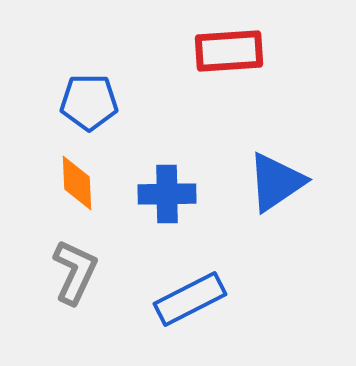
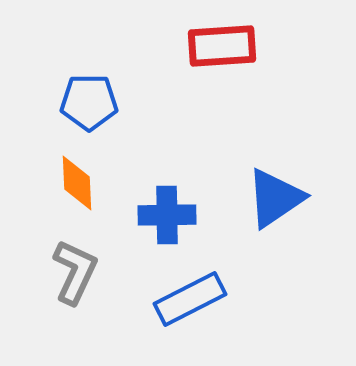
red rectangle: moved 7 px left, 5 px up
blue triangle: moved 1 px left, 16 px down
blue cross: moved 21 px down
